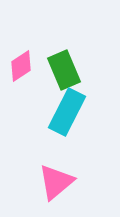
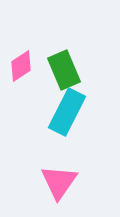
pink triangle: moved 3 px right; rotated 15 degrees counterclockwise
